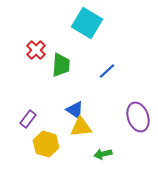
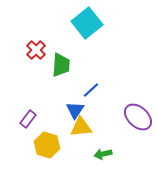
cyan square: rotated 20 degrees clockwise
blue line: moved 16 px left, 19 px down
blue triangle: rotated 30 degrees clockwise
purple ellipse: rotated 28 degrees counterclockwise
yellow hexagon: moved 1 px right, 1 px down
